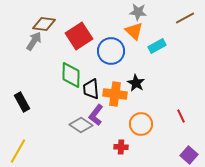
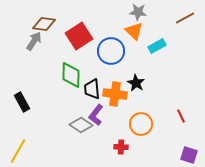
black trapezoid: moved 1 px right
purple square: rotated 24 degrees counterclockwise
